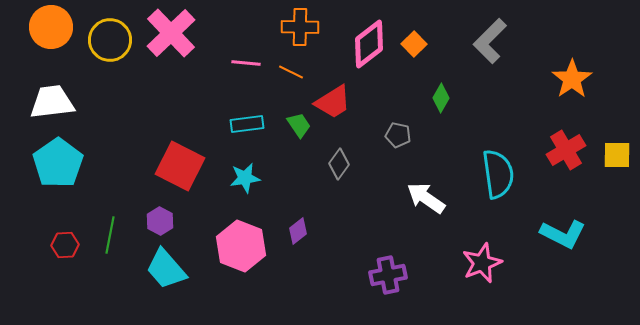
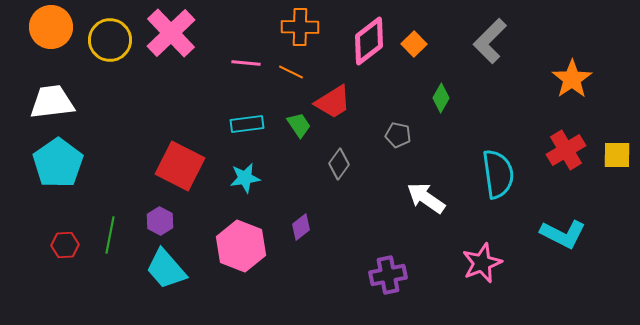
pink diamond: moved 3 px up
purple diamond: moved 3 px right, 4 px up
